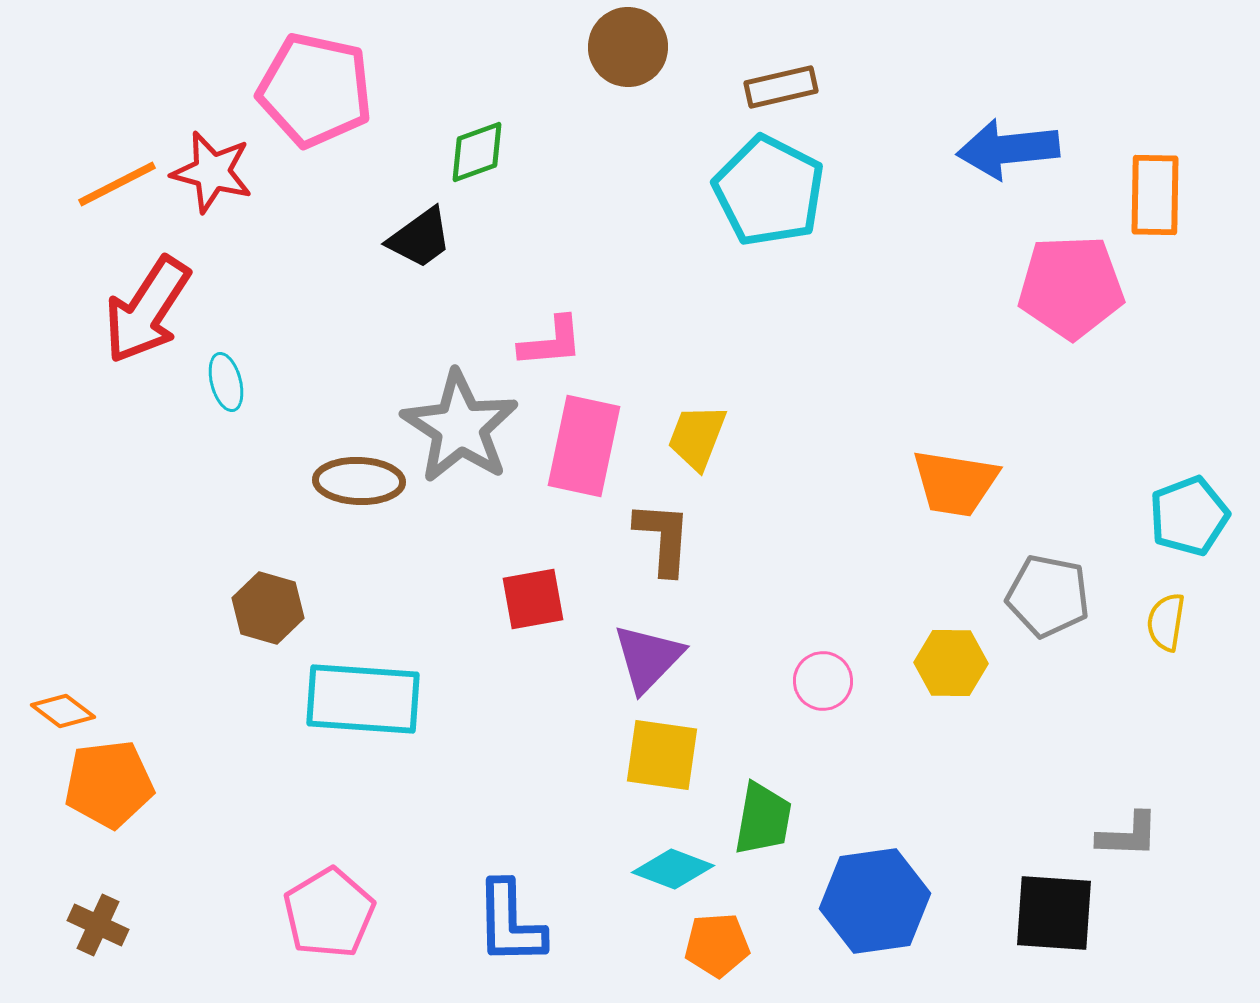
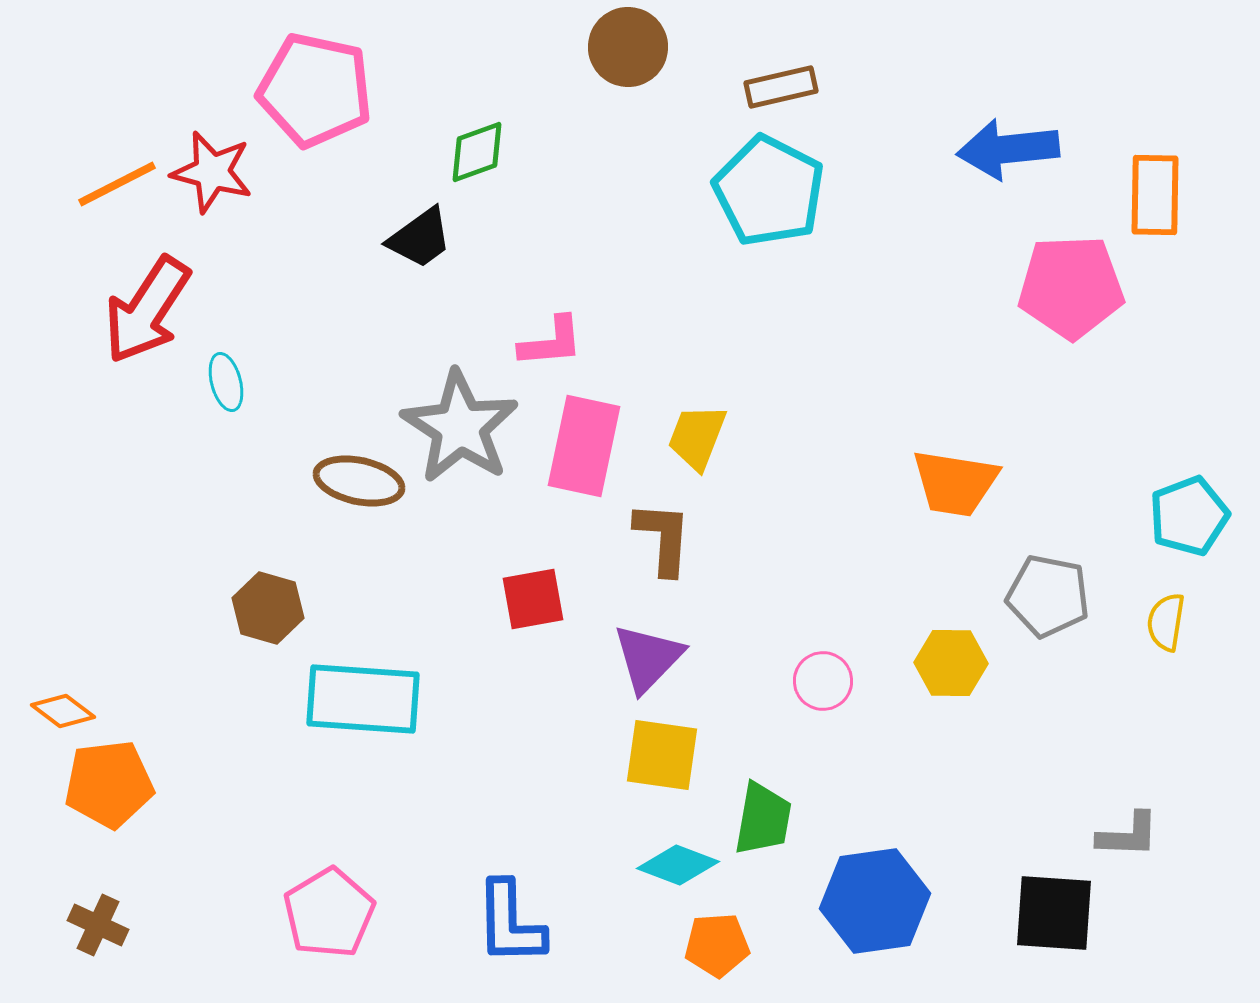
brown ellipse at (359, 481): rotated 10 degrees clockwise
cyan diamond at (673, 869): moved 5 px right, 4 px up
